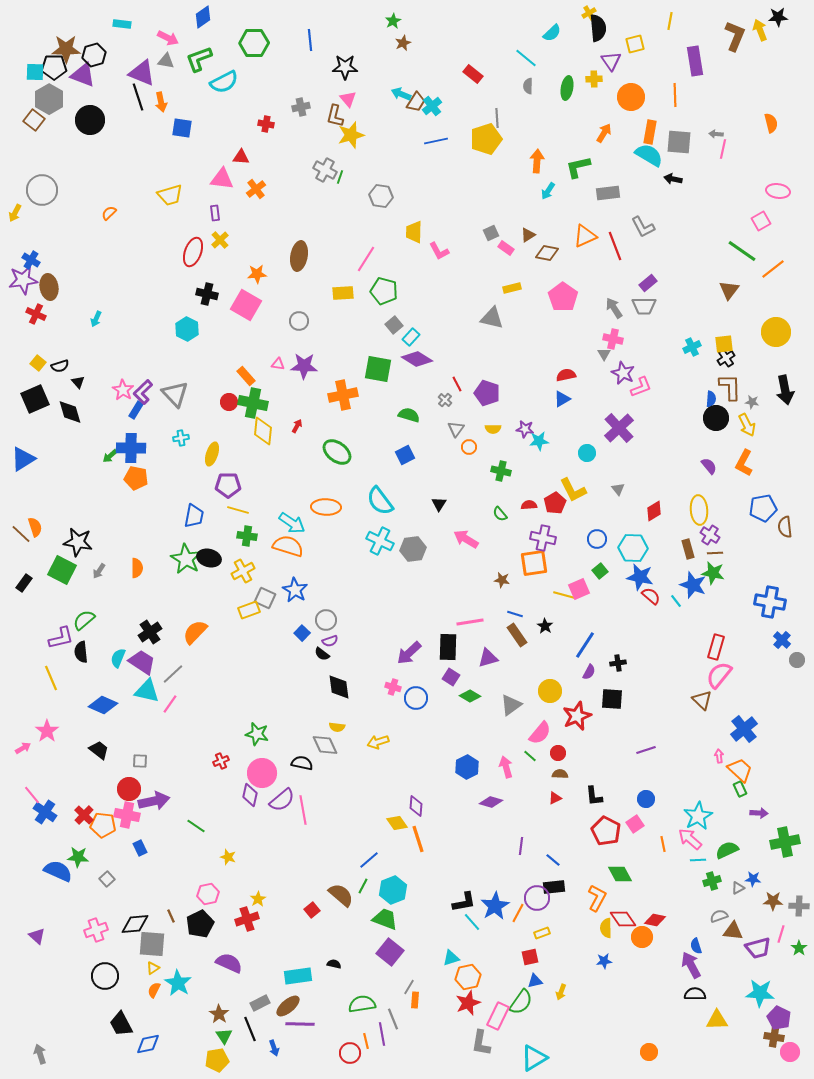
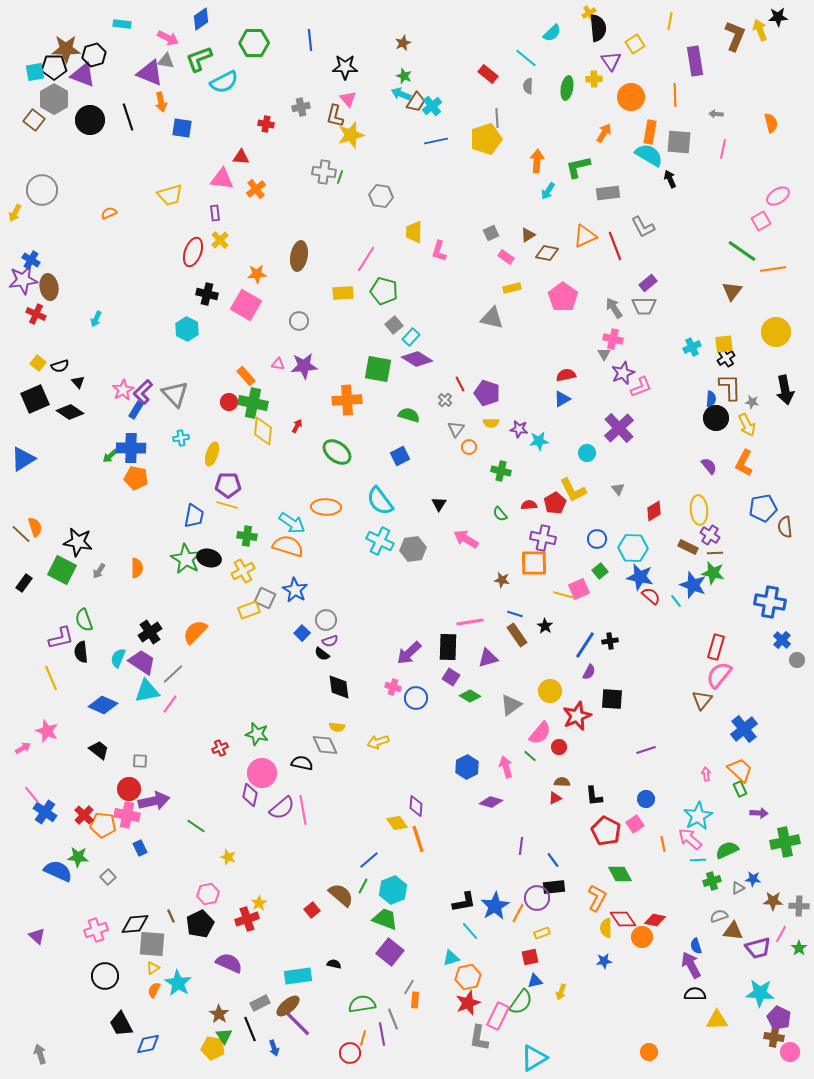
blue diamond at (203, 17): moved 2 px left, 2 px down
green star at (393, 21): moved 11 px right, 55 px down; rotated 21 degrees counterclockwise
yellow square at (635, 44): rotated 18 degrees counterclockwise
cyan square at (35, 72): rotated 12 degrees counterclockwise
purple triangle at (142, 73): moved 8 px right
red rectangle at (473, 74): moved 15 px right
black line at (138, 97): moved 10 px left, 20 px down
gray hexagon at (49, 99): moved 5 px right
gray arrow at (716, 134): moved 20 px up
gray cross at (325, 170): moved 1 px left, 2 px down; rotated 20 degrees counterclockwise
black arrow at (673, 179): moved 3 px left; rotated 54 degrees clockwise
pink ellipse at (778, 191): moved 5 px down; rotated 40 degrees counterclockwise
orange semicircle at (109, 213): rotated 21 degrees clockwise
pink rectangle at (506, 248): moved 9 px down
pink L-shape at (439, 251): rotated 45 degrees clockwise
orange line at (773, 269): rotated 30 degrees clockwise
brown triangle at (729, 290): moved 3 px right, 1 px down
purple star at (304, 366): rotated 8 degrees counterclockwise
purple star at (623, 373): rotated 25 degrees clockwise
red line at (457, 384): moved 3 px right
pink star at (123, 390): rotated 10 degrees clockwise
orange cross at (343, 395): moved 4 px right, 5 px down; rotated 8 degrees clockwise
black diamond at (70, 412): rotated 40 degrees counterclockwise
yellow semicircle at (493, 429): moved 2 px left, 6 px up
purple star at (525, 429): moved 6 px left
blue square at (405, 455): moved 5 px left, 1 px down
yellow line at (238, 510): moved 11 px left, 5 px up
brown rectangle at (688, 549): moved 2 px up; rotated 48 degrees counterclockwise
orange square at (534, 563): rotated 8 degrees clockwise
green semicircle at (84, 620): rotated 70 degrees counterclockwise
black cross at (618, 663): moved 8 px left, 22 px up
cyan triangle at (147, 691): rotated 24 degrees counterclockwise
brown triangle at (702, 700): rotated 25 degrees clockwise
pink star at (47, 731): rotated 15 degrees counterclockwise
red circle at (558, 753): moved 1 px right, 6 px up
pink arrow at (719, 756): moved 13 px left, 18 px down
red cross at (221, 761): moved 1 px left, 13 px up
brown semicircle at (560, 774): moved 2 px right, 8 px down
purple semicircle at (282, 800): moved 8 px down
blue line at (553, 860): rotated 14 degrees clockwise
gray square at (107, 879): moved 1 px right, 2 px up
yellow star at (258, 899): moved 1 px right, 4 px down
cyan line at (472, 922): moved 2 px left, 9 px down
pink line at (781, 934): rotated 12 degrees clockwise
purple line at (300, 1024): moved 2 px left; rotated 44 degrees clockwise
orange line at (366, 1041): moved 3 px left, 3 px up; rotated 28 degrees clockwise
gray L-shape at (481, 1043): moved 2 px left, 5 px up
yellow pentagon at (217, 1060): moved 4 px left, 12 px up; rotated 20 degrees clockwise
